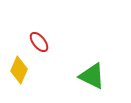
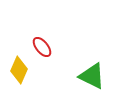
red ellipse: moved 3 px right, 5 px down
